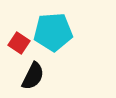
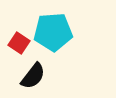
black semicircle: rotated 12 degrees clockwise
